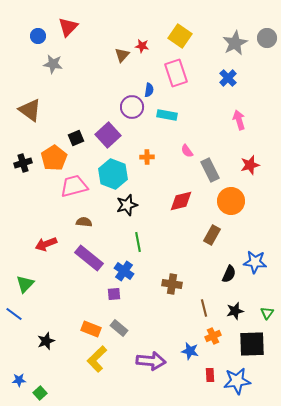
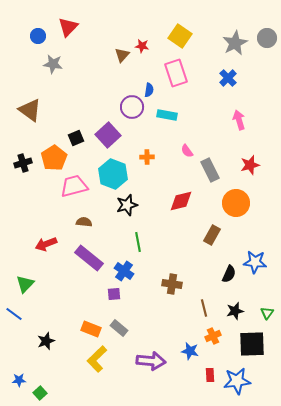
orange circle at (231, 201): moved 5 px right, 2 px down
